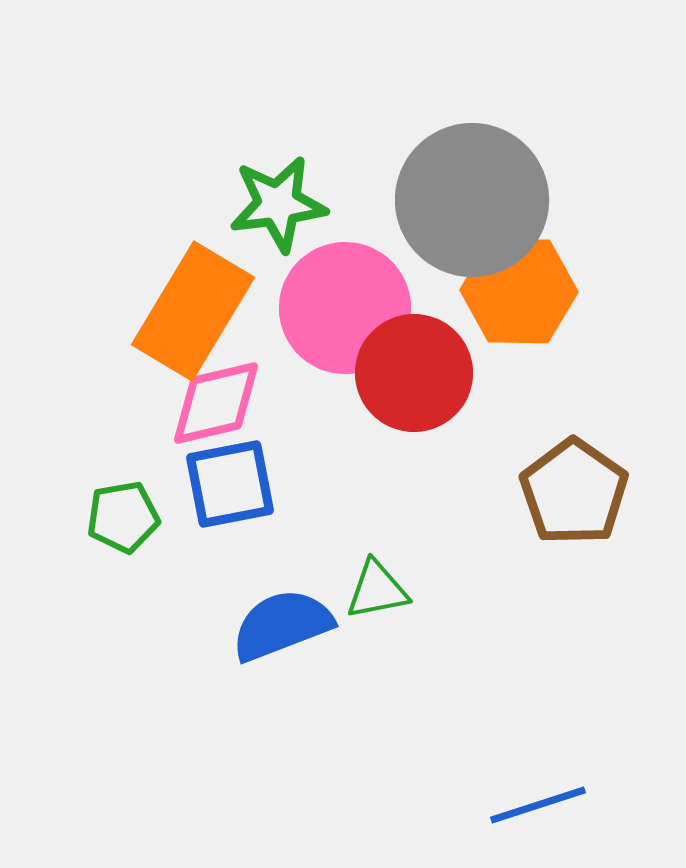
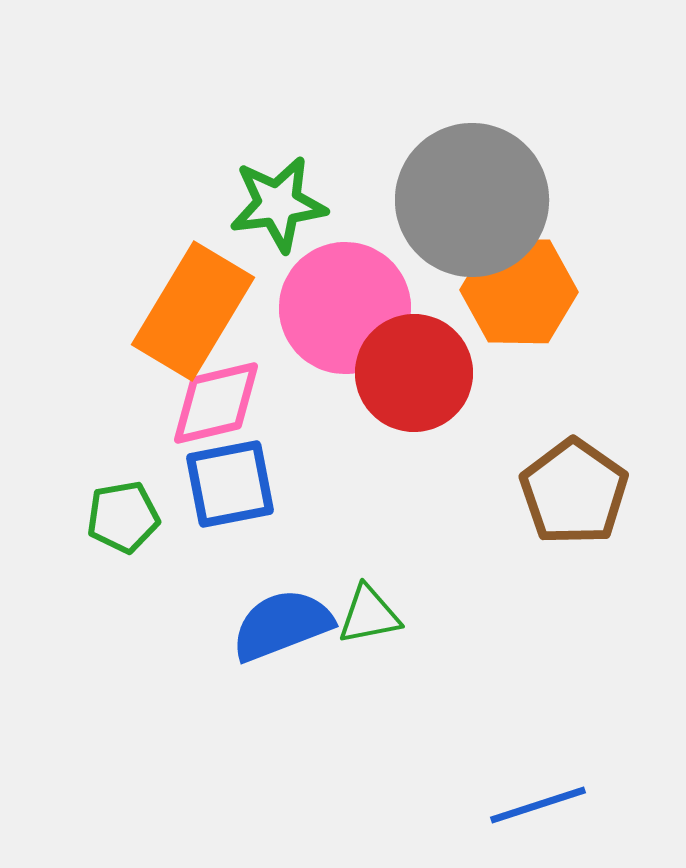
green triangle: moved 8 px left, 25 px down
